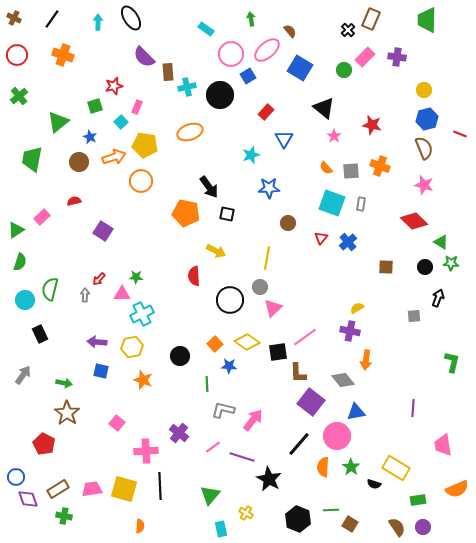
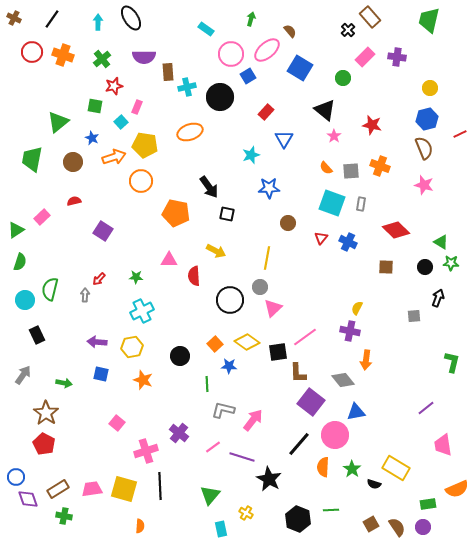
green arrow at (251, 19): rotated 24 degrees clockwise
brown rectangle at (371, 19): moved 1 px left, 2 px up; rotated 65 degrees counterclockwise
green trapezoid at (427, 20): moved 2 px right; rotated 12 degrees clockwise
red circle at (17, 55): moved 15 px right, 3 px up
purple semicircle at (144, 57): rotated 45 degrees counterclockwise
green circle at (344, 70): moved 1 px left, 8 px down
yellow circle at (424, 90): moved 6 px right, 2 px up
black circle at (220, 95): moved 2 px down
green cross at (19, 96): moved 83 px right, 37 px up
green square at (95, 106): rotated 28 degrees clockwise
black triangle at (324, 108): moved 1 px right, 2 px down
red line at (460, 134): rotated 48 degrees counterclockwise
blue star at (90, 137): moved 2 px right, 1 px down
brown circle at (79, 162): moved 6 px left
orange pentagon at (186, 213): moved 10 px left
red diamond at (414, 221): moved 18 px left, 9 px down
blue cross at (348, 242): rotated 24 degrees counterclockwise
pink triangle at (122, 294): moved 47 px right, 34 px up
yellow semicircle at (357, 308): rotated 32 degrees counterclockwise
cyan cross at (142, 314): moved 3 px up
black rectangle at (40, 334): moved 3 px left, 1 px down
blue square at (101, 371): moved 3 px down
purple line at (413, 408): moved 13 px right; rotated 48 degrees clockwise
brown star at (67, 413): moved 21 px left
pink circle at (337, 436): moved 2 px left, 1 px up
pink cross at (146, 451): rotated 15 degrees counterclockwise
green star at (351, 467): moved 1 px right, 2 px down
green rectangle at (418, 500): moved 10 px right, 4 px down
brown square at (350, 524): moved 21 px right; rotated 28 degrees clockwise
